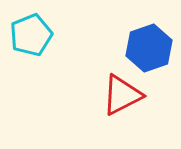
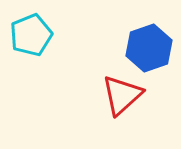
red triangle: rotated 15 degrees counterclockwise
